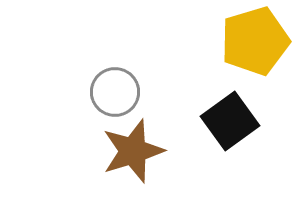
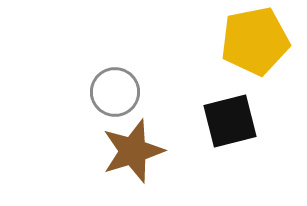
yellow pentagon: rotated 6 degrees clockwise
black square: rotated 22 degrees clockwise
